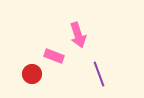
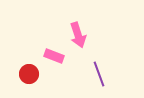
red circle: moved 3 px left
